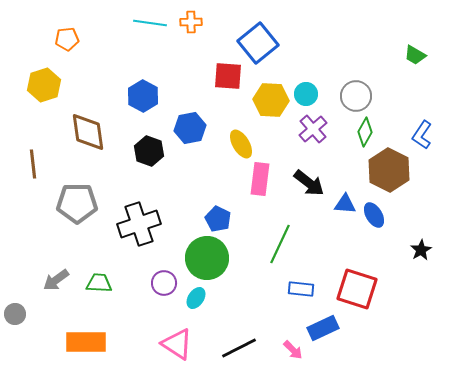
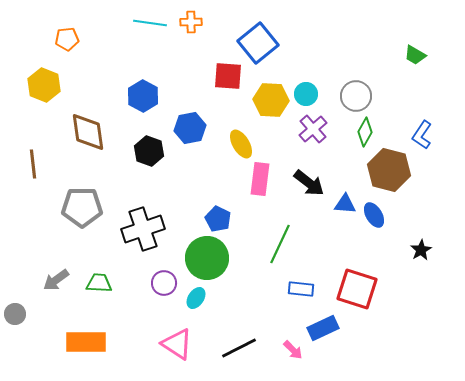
yellow hexagon at (44, 85): rotated 20 degrees counterclockwise
brown hexagon at (389, 170): rotated 12 degrees counterclockwise
gray pentagon at (77, 203): moved 5 px right, 4 px down
black cross at (139, 224): moved 4 px right, 5 px down
